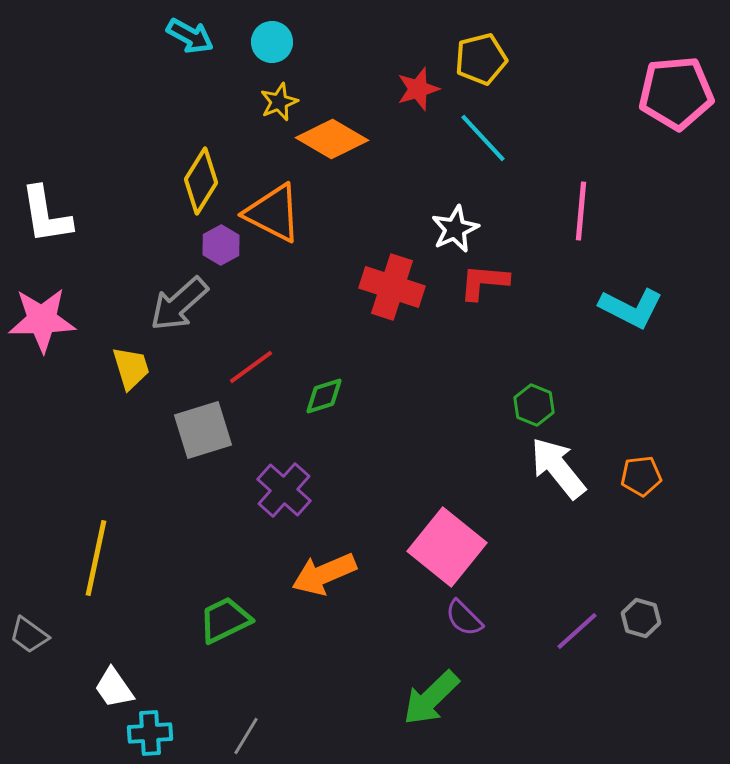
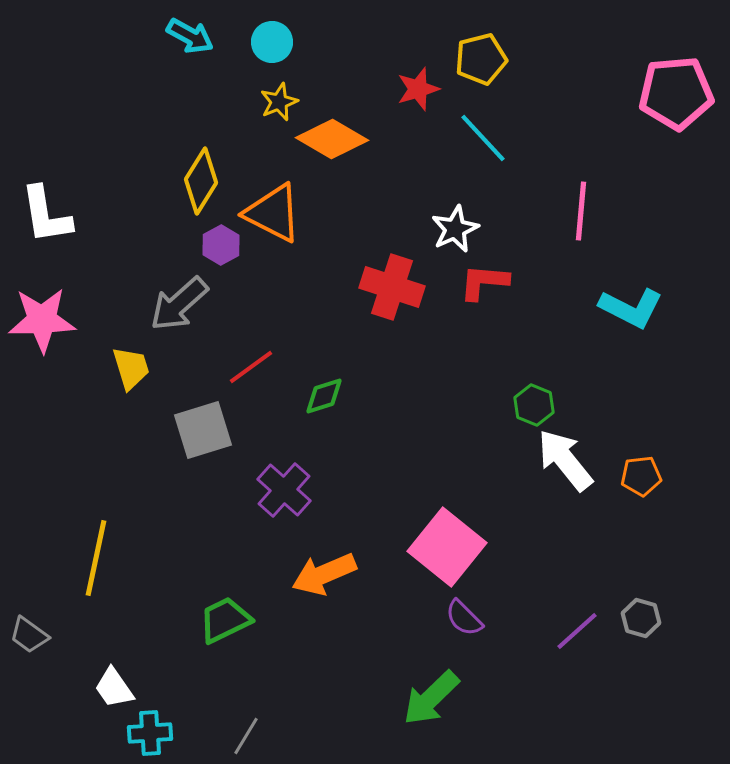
white arrow: moved 7 px right, 8 px up
